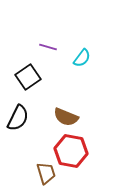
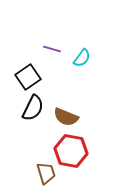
purple line: moved 4 px right, 2 px down
black semicircle: moved 15 px right, 10 px up
